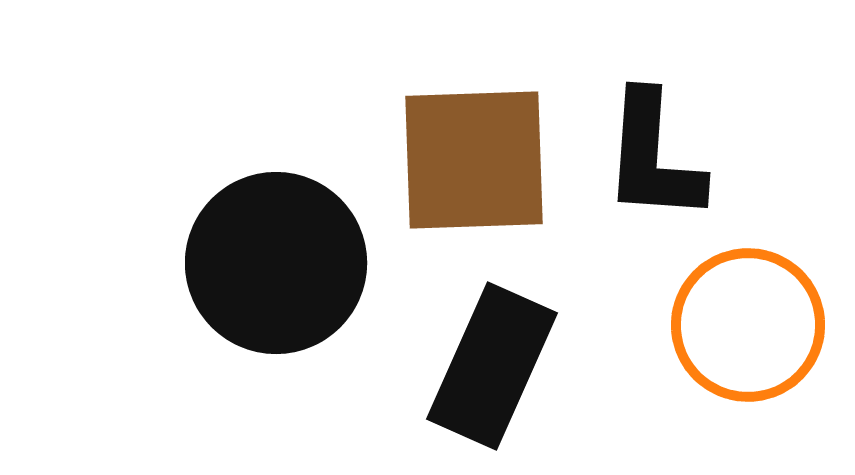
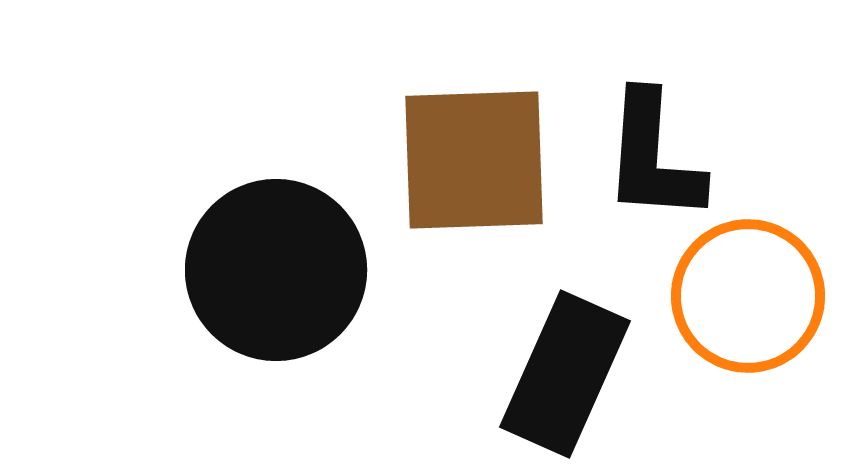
black circle: moved 7 px down
orange circle: moved 29 px up
black rectangle: moved 73 px right, 8 px down
